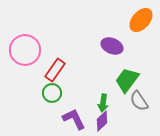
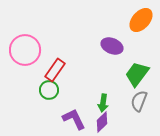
green trapezoid: moved 10 px right, 6 px up
green circle: moved 3 px left, 3 px up
gray semicircle: rotated 55 degrees clockwise
purple diamond: moved 1 px down
